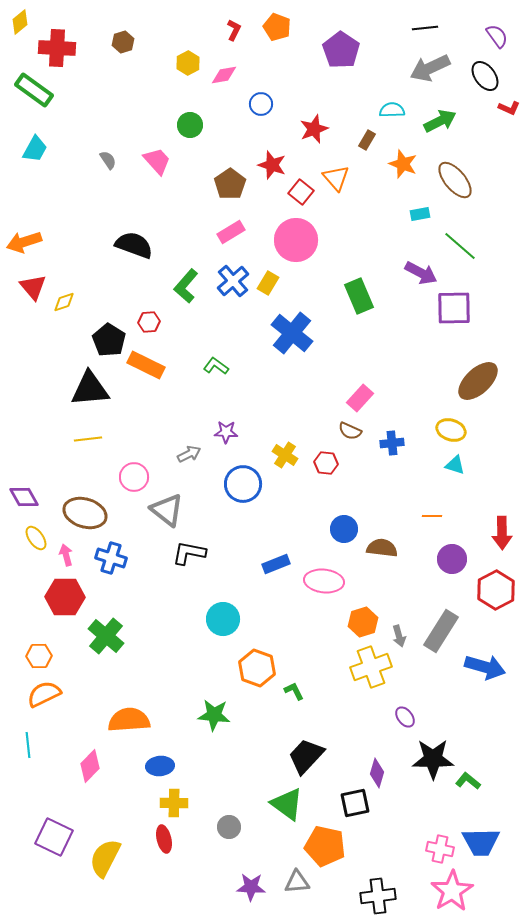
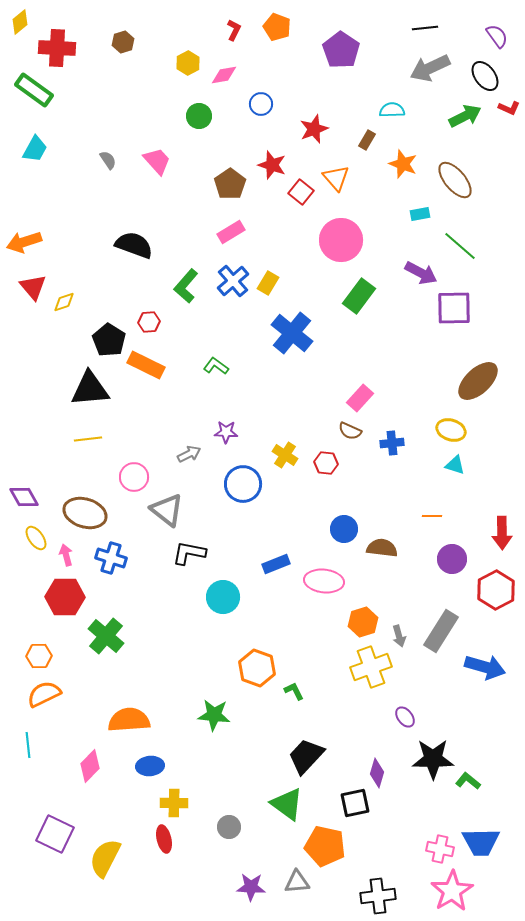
green arrow at (440, 121): moved 25 px right, 5 px up
green circle at (190, 125): moved 9 px right, 9 px up
pink circle at (296, 240): moved 45 px right
green rectangle at (359, 296): rotated 60 degrees clockwise
cyan circle at (223, 619): moved 22 px up
blue ellipse at (160, 766): moved 10 px left
purple square at (54, 837): moved 1 px right, 3 px up
